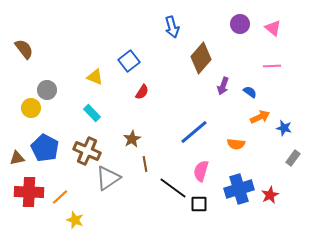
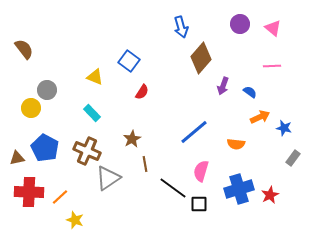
blue arrow: moved 9 px right
blue square: rotated 15 degrees counterclockwise
